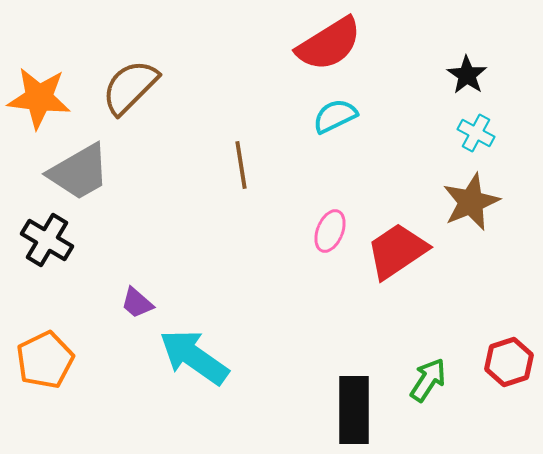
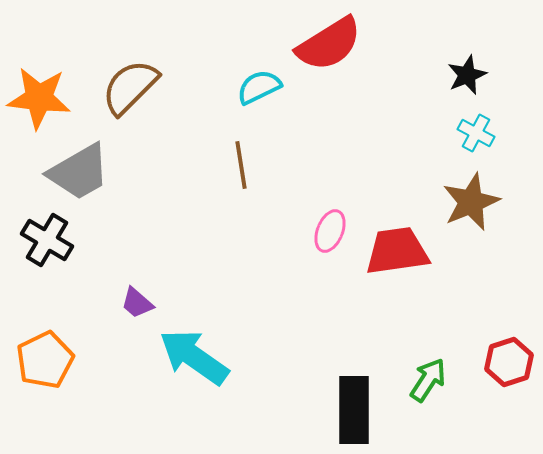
black star: rotated 15 degrees clockwise
cyan semicircle: moved 76 px left, 29 px up
red trapezoid: rotated 26 degrees clockwise
